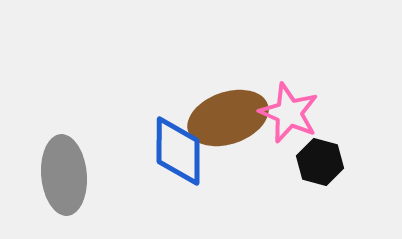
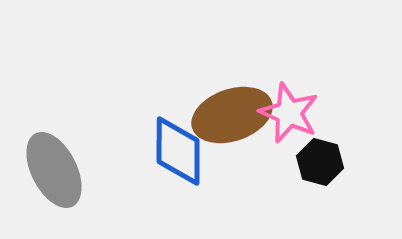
brown ellipse: moved 4 px right, 3 px up
gray ellipse: moved 10 px left, 5 px up; rotated 22 degrees counterclockwise
